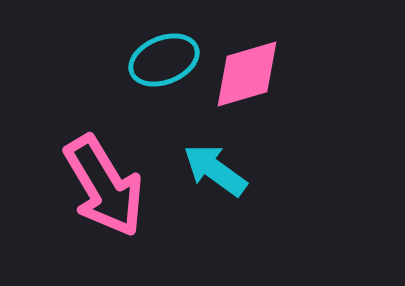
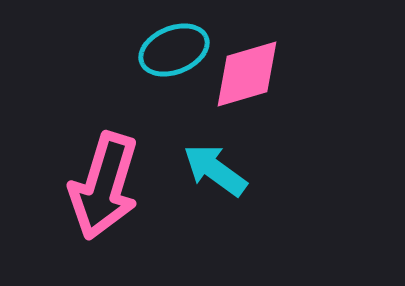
cyan ellipse: moved 10 px right, 10 px up
pink arrow: rotated 48 degrees clockwise
